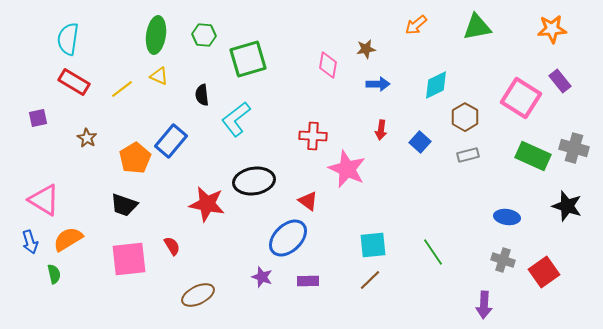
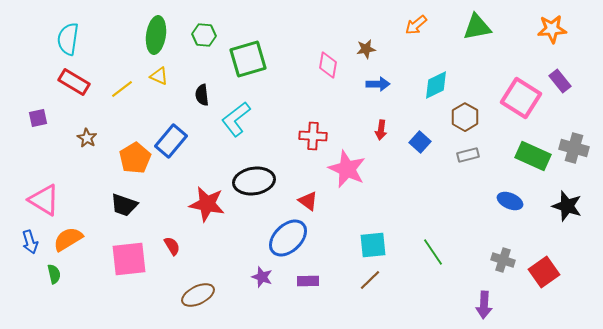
blue ellipse at (507, 217): moved 3 px right, 16 px up; rotated 15 degrees clockwise
